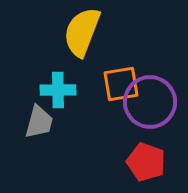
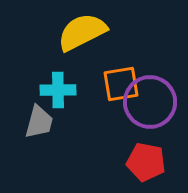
yellow semicircle: rotated 42 degrees clockwise
red pentagon: rotated 9 degrees counterclockwise
